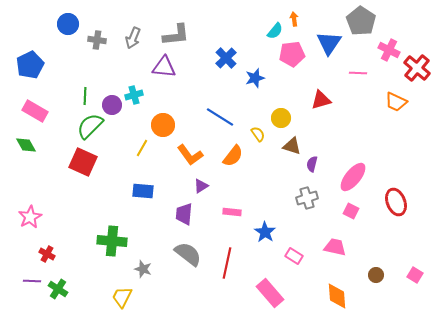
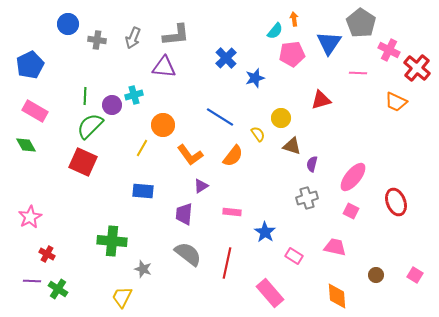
gray pentagon at (361, 21): moved 2 px down
